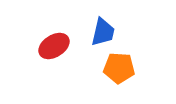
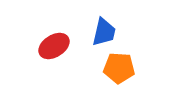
blue trapezoid: moved 1 px right
